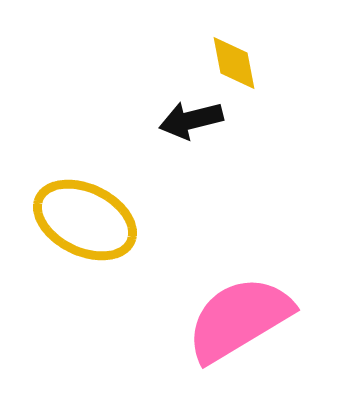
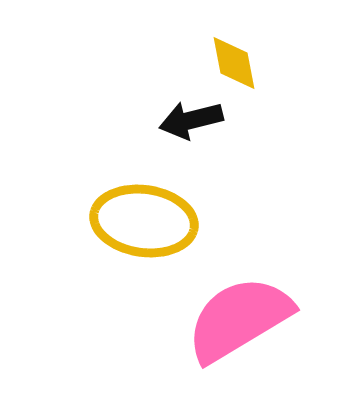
yellow ellipse: moved 59 px right, 1 px down; rotated 18 degrees counterclockwise
